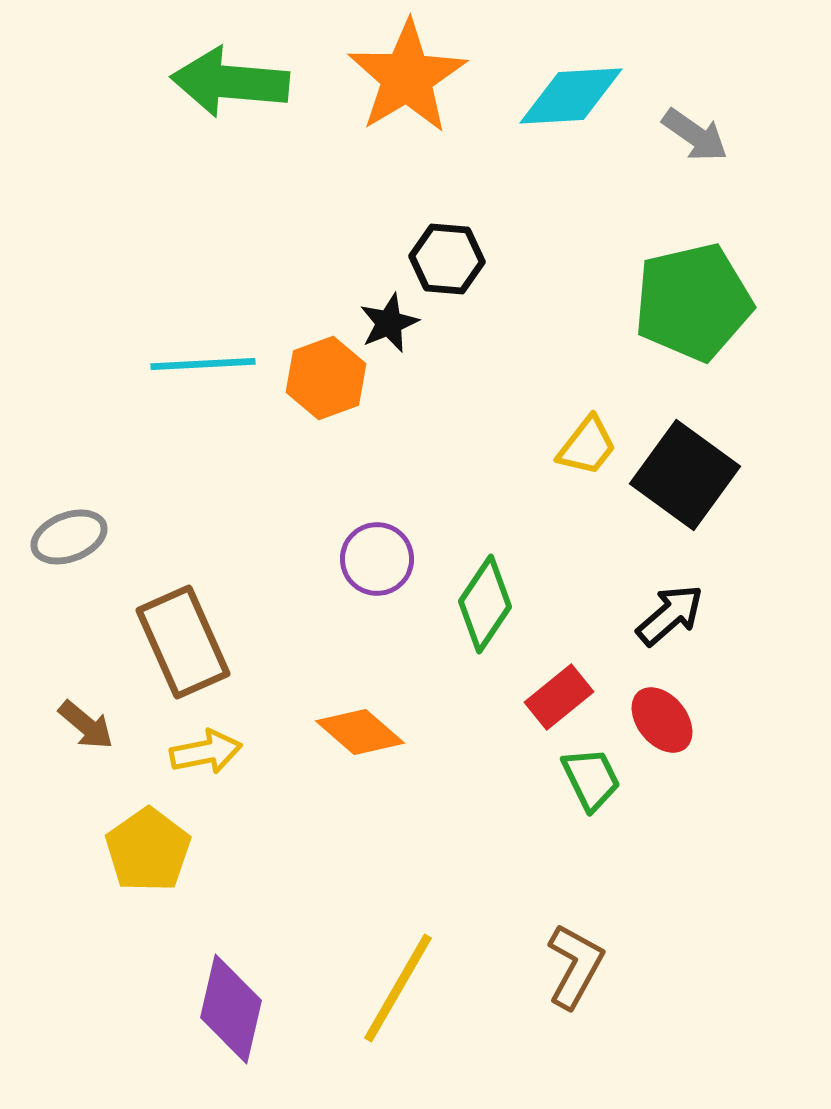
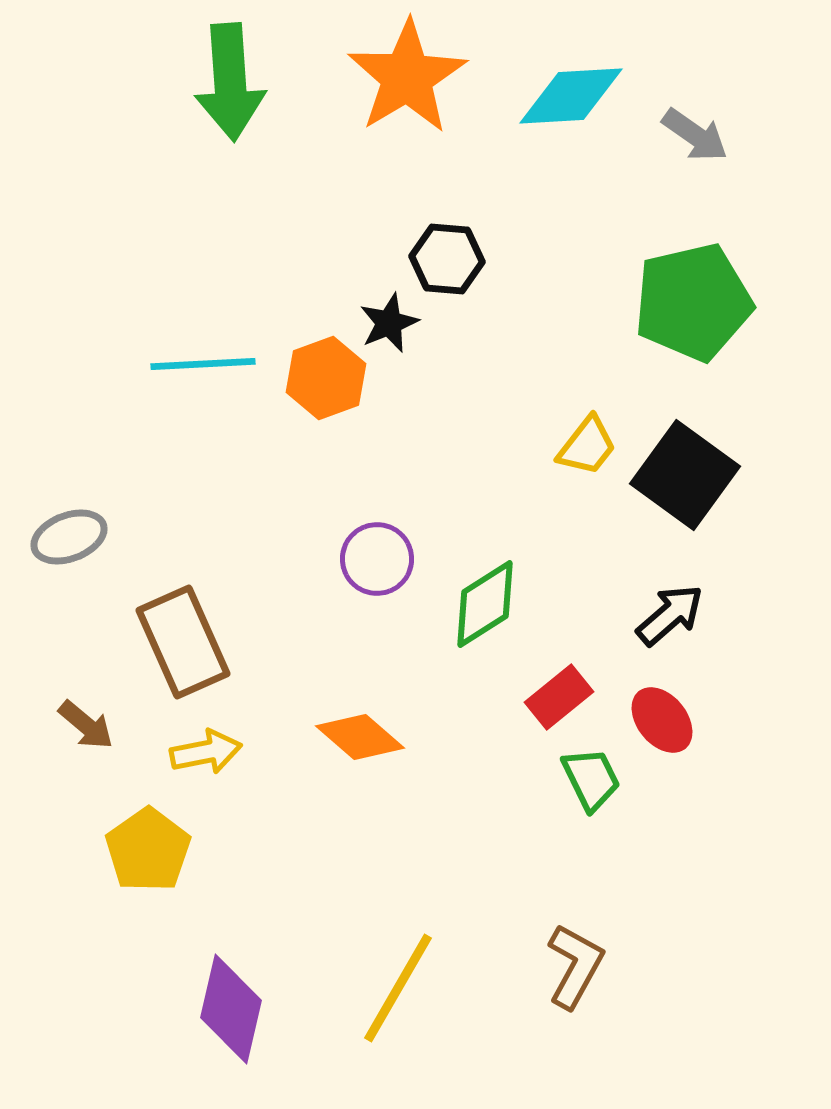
green arrow: rotated 99 degrees counterclockwise
green diamond: rotated 24 degrees clockwise
orange diamond: moved 5 px down
